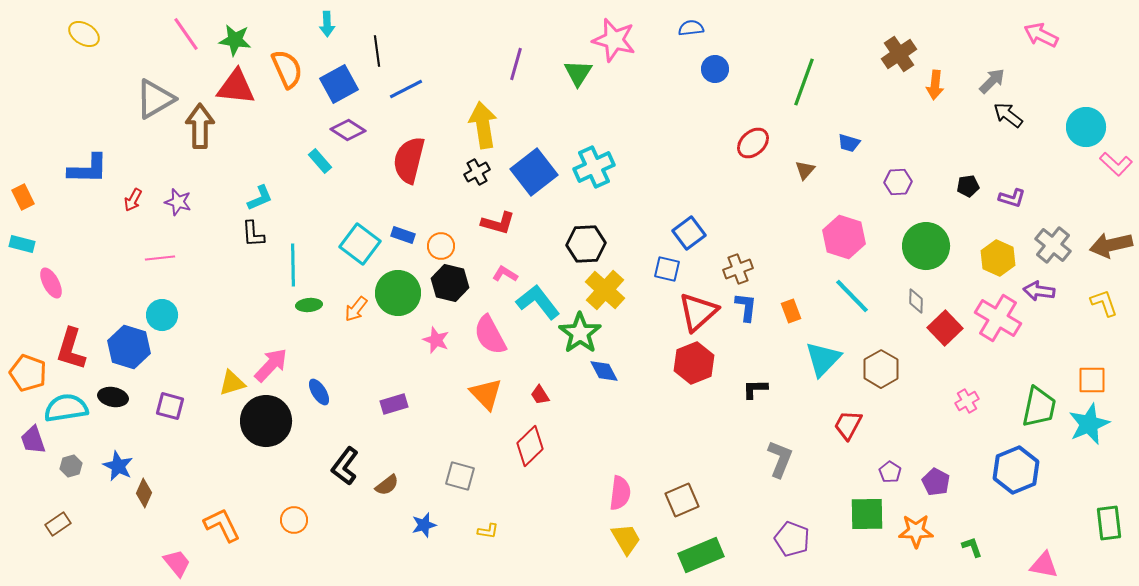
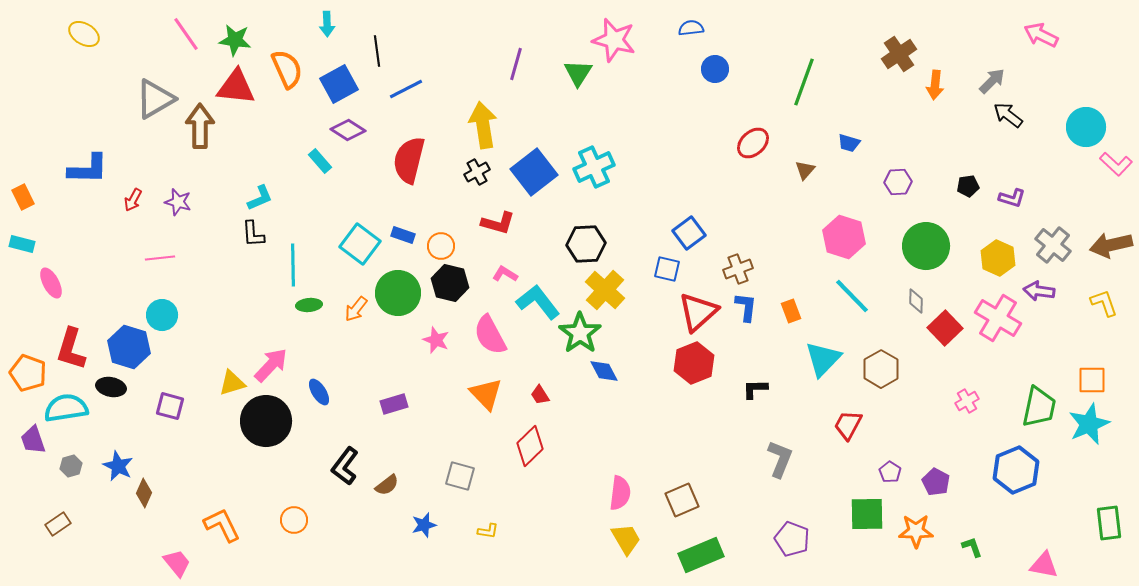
black ellipse at (113, 397): moved 2 px left, 10 px up
